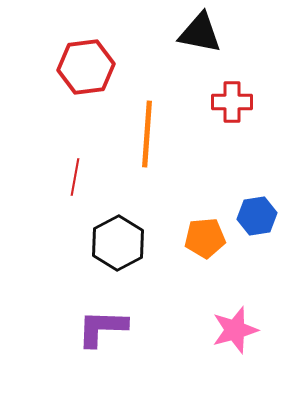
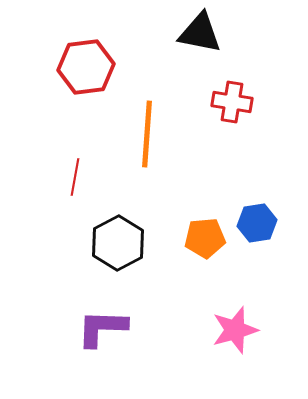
red cross: rotated 9 degrees clockwise
blue hexagon: moved 7 px down
